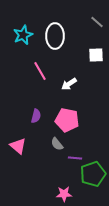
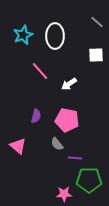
pink line: rotated 12 degrees counterclockwise
green pentagon: moved 4 px left, 6 px down; rotated 20 degrees clockwise
